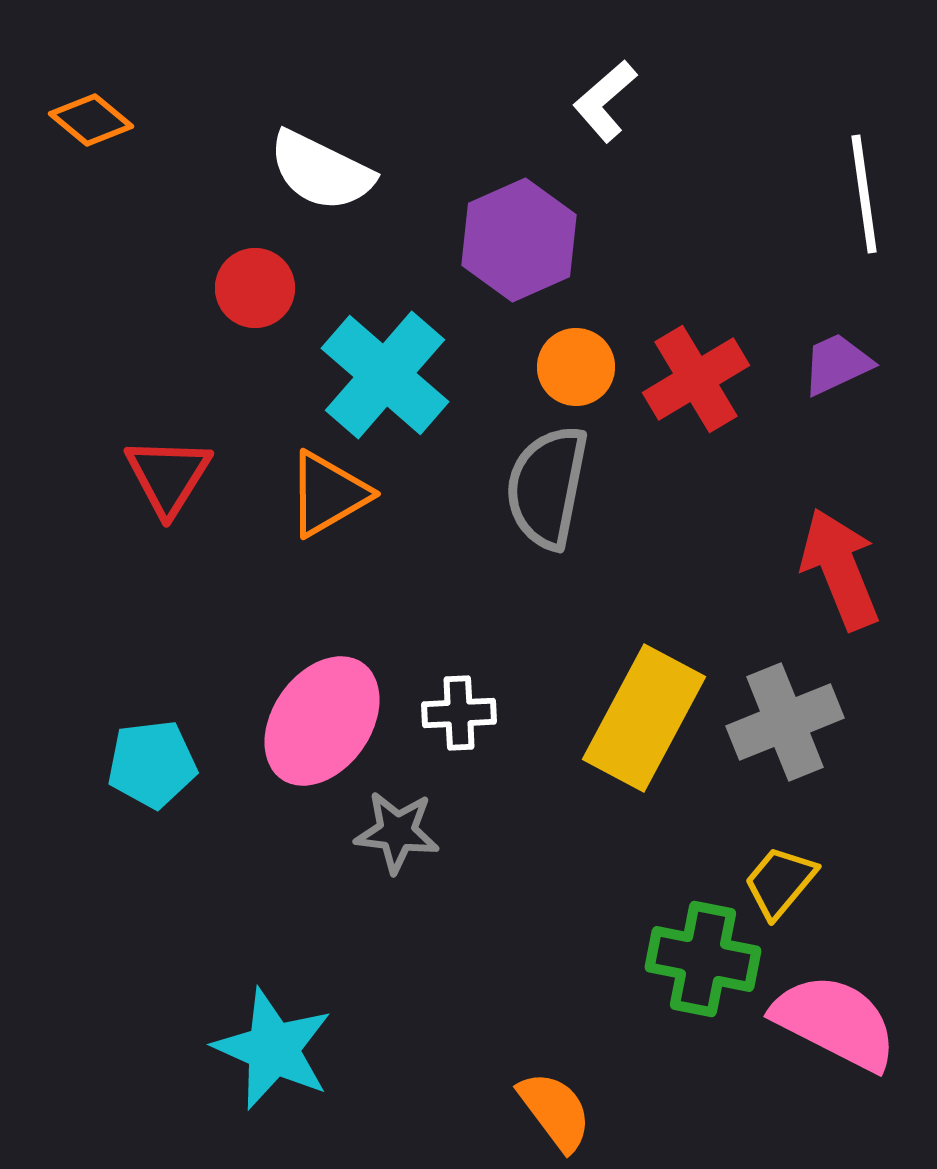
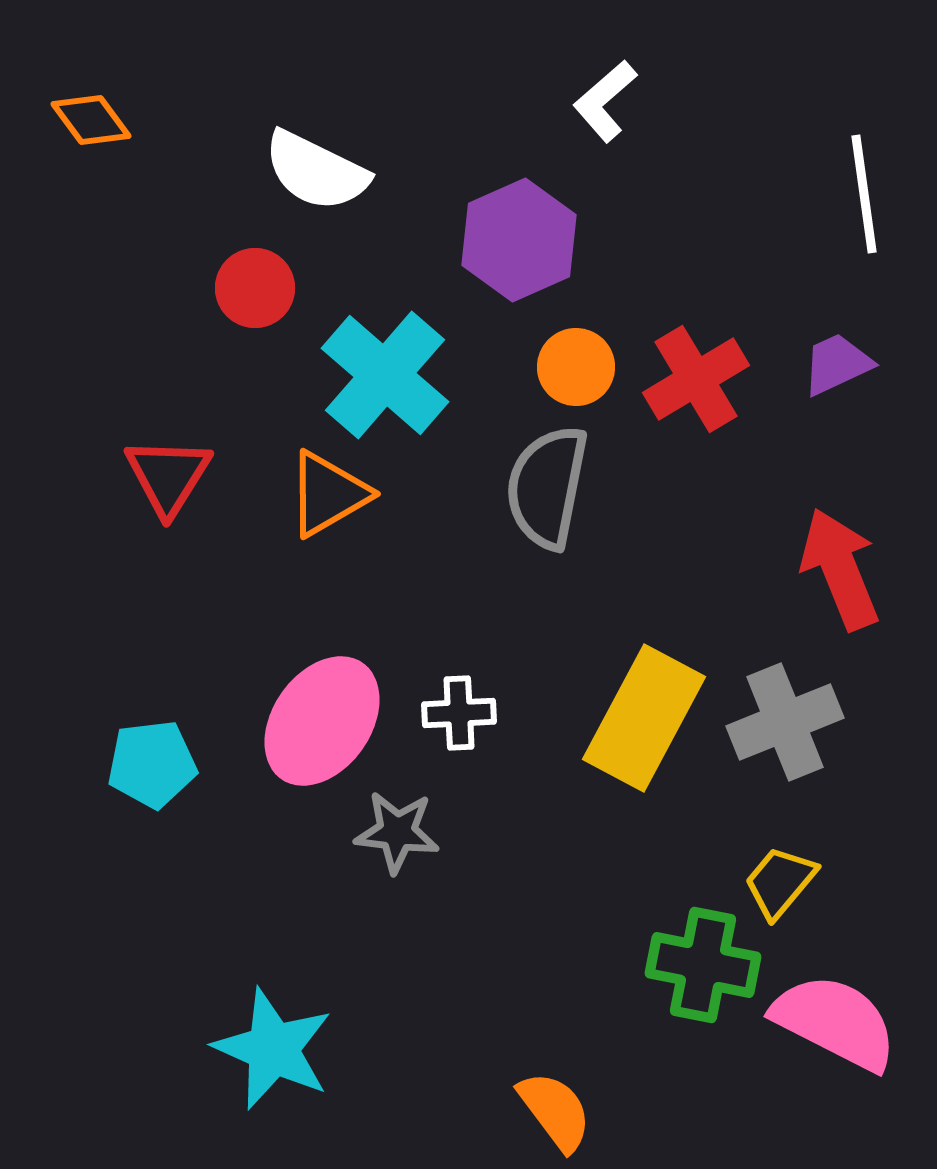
orange diamond: rotated 14 degrees clockwise
white semicircle: moved 5 px left
green cross: moved 6 px down
